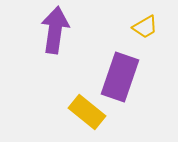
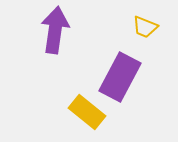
yellow trapezoid: rotated 52 degrees clockwise
purple rectangle: rotated 9 degrees clockwise
